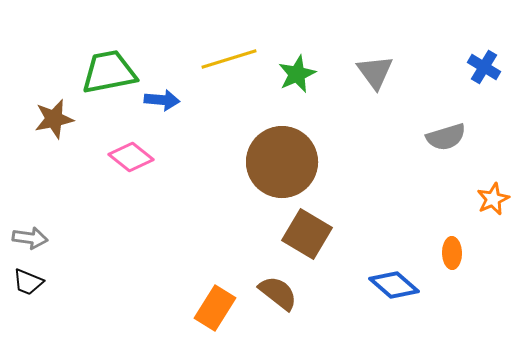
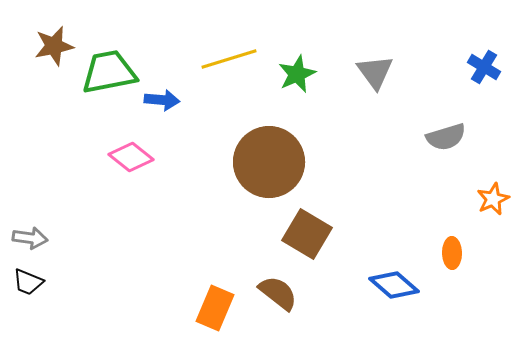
brown star: moved 73 px up
brown circle: moved 13 px left
orange rectangle: rotated 9 degrees counterclockwise
